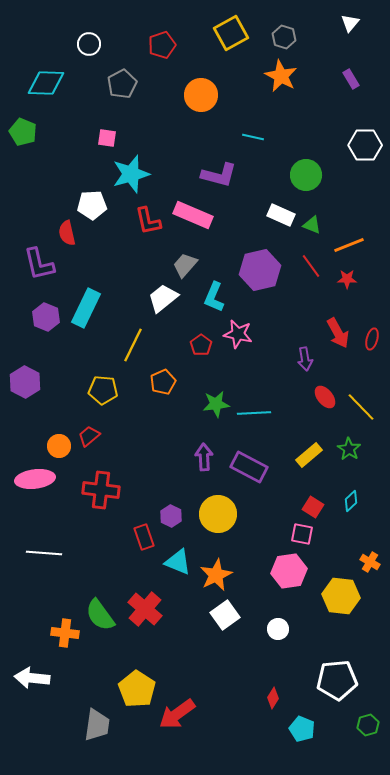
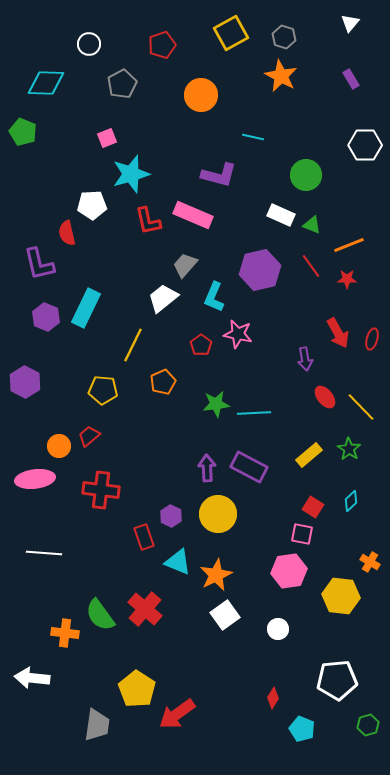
pink square at (107, 138): rotated 30 degrees counterclockwise
purple arrow at (204, 457): moved 3 px right, 11 px down
